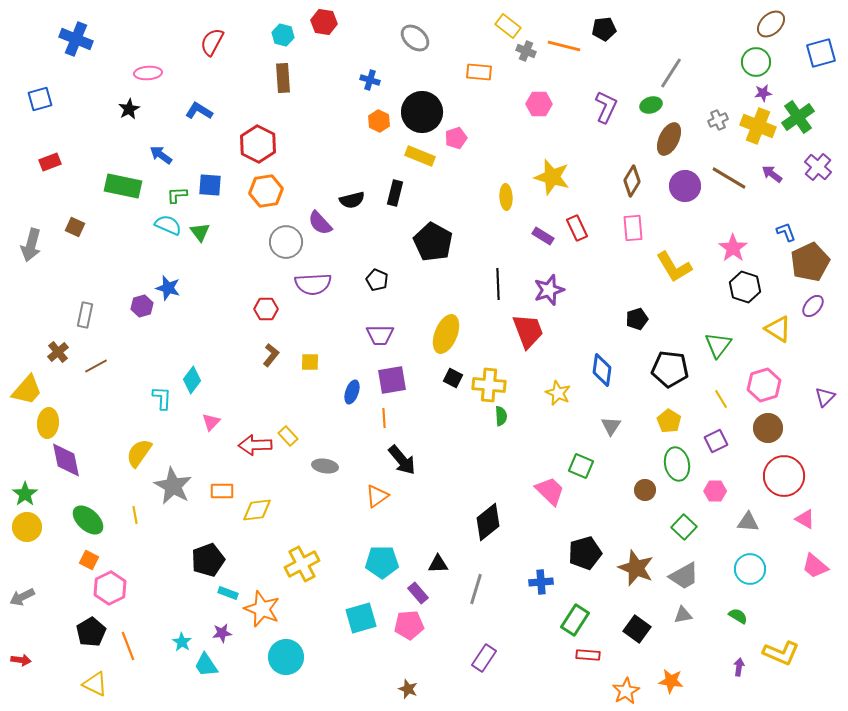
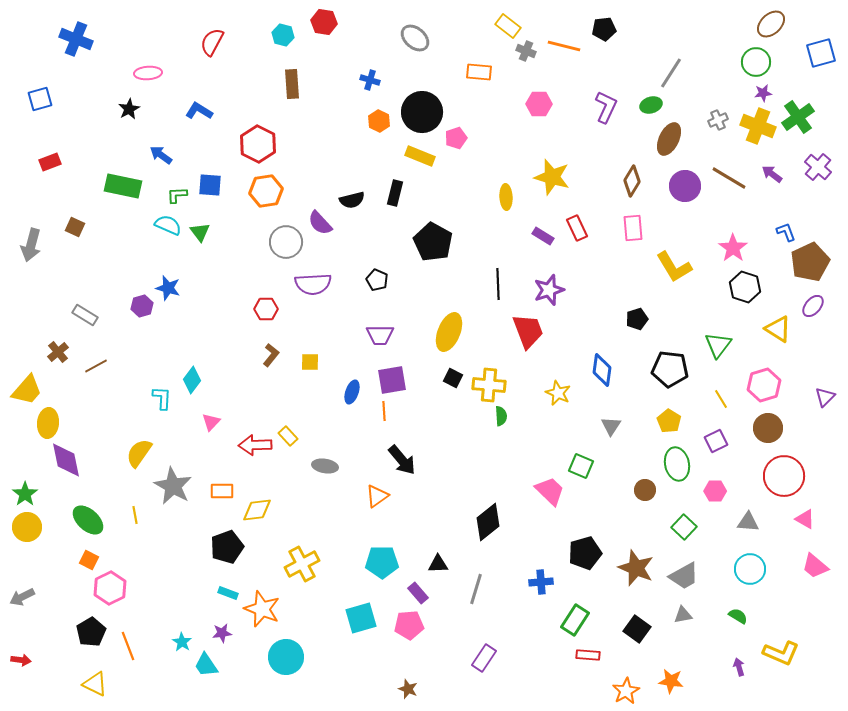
brown rectangle at (283, 78): moved 9 px right, 6 px down
gray rectangle at (85, 315): rotated 70 degrees counterclockwise
yellow ellipse at (446, 334): moved 3 px right, 2 px up
orange line at (384, 418): moved 7 px up
black pentagon at (208, 560): moved 19 px right, 13 px up
purple arrow at (739, 667): rotated 24 degrees counterclockwise
